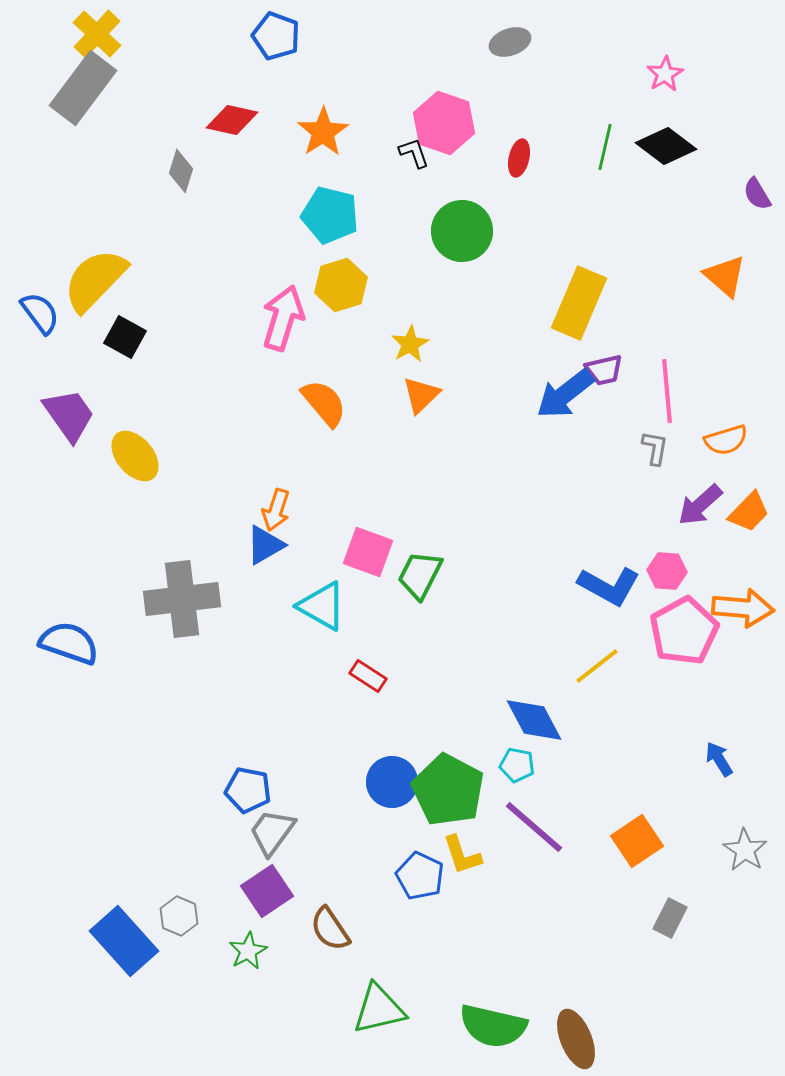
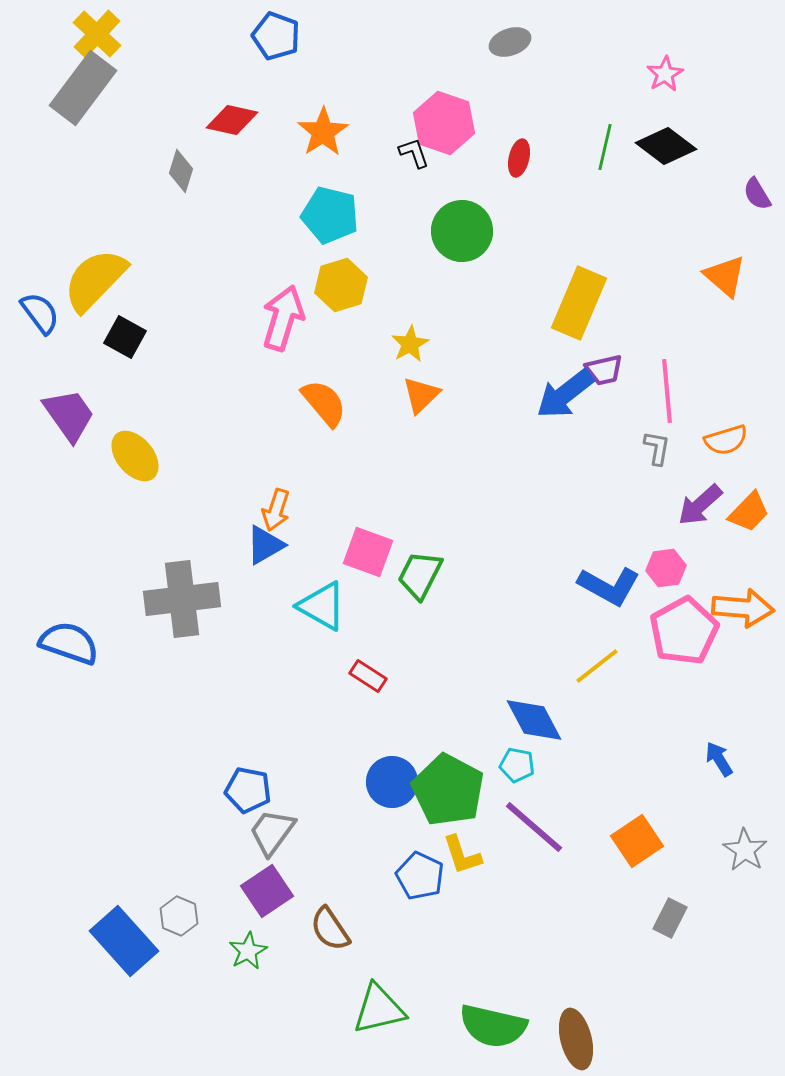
gray L-shape at (655, 448): moved 2 px right
pink hexagon at (667, 571): moved 1 px left, 3 px up; rotated 12 degrees counterclockwise
brown ellipse at (576, 1039): rotated 8 degrees clockwise
